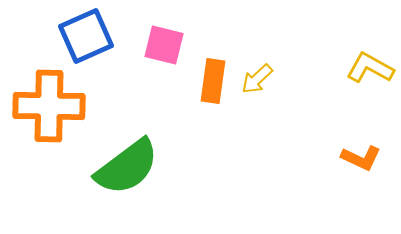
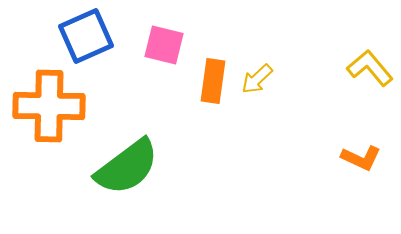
yellow L-shape: rotated 21 degrees clockwise
